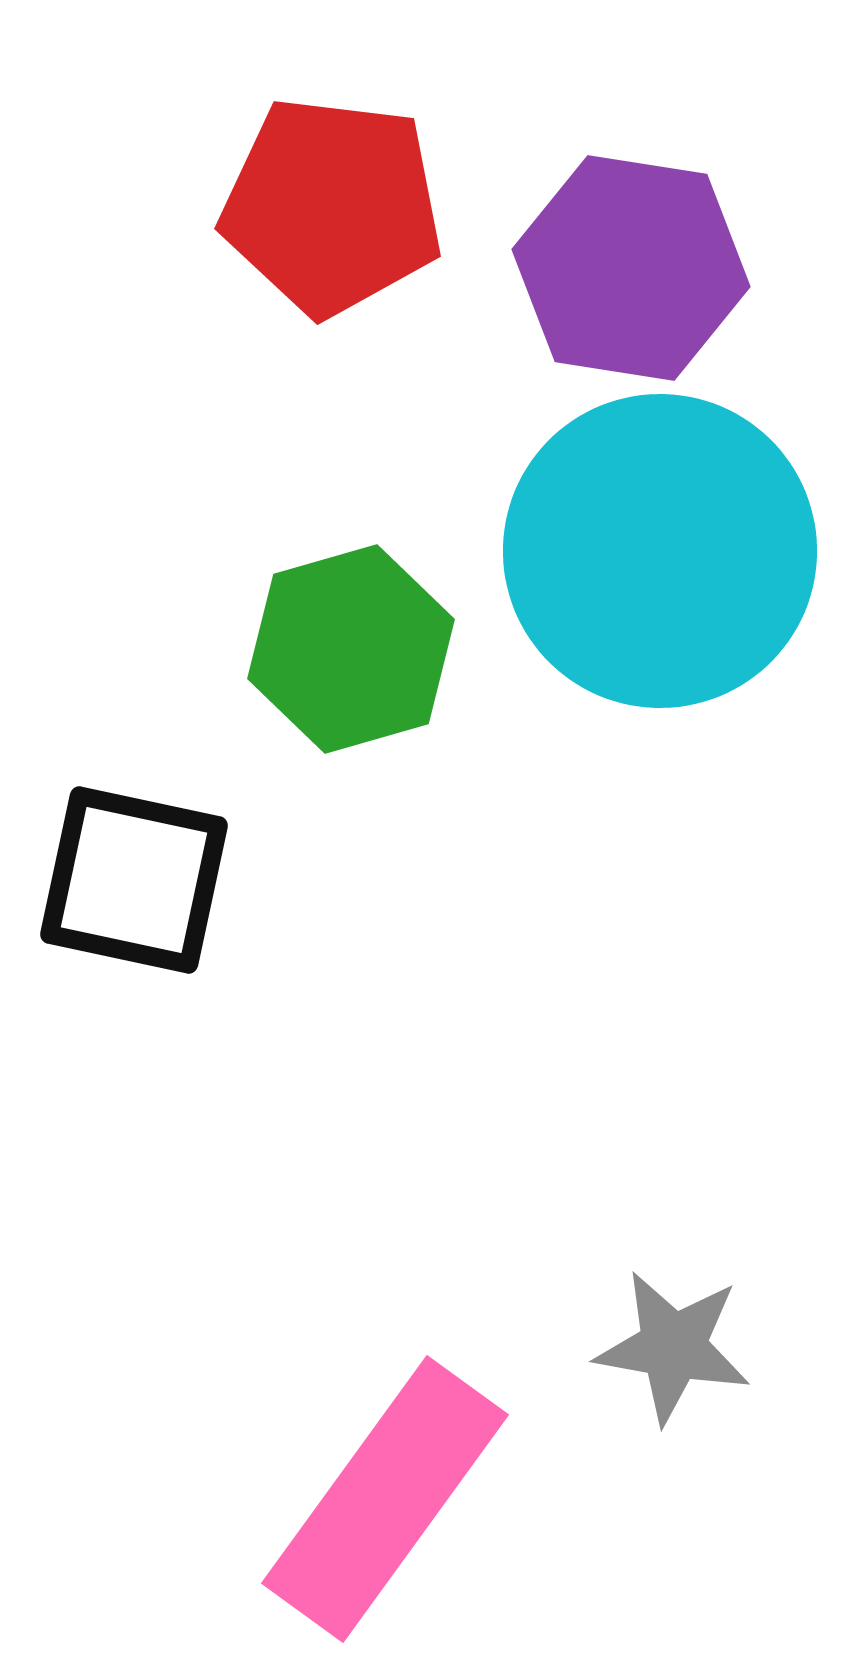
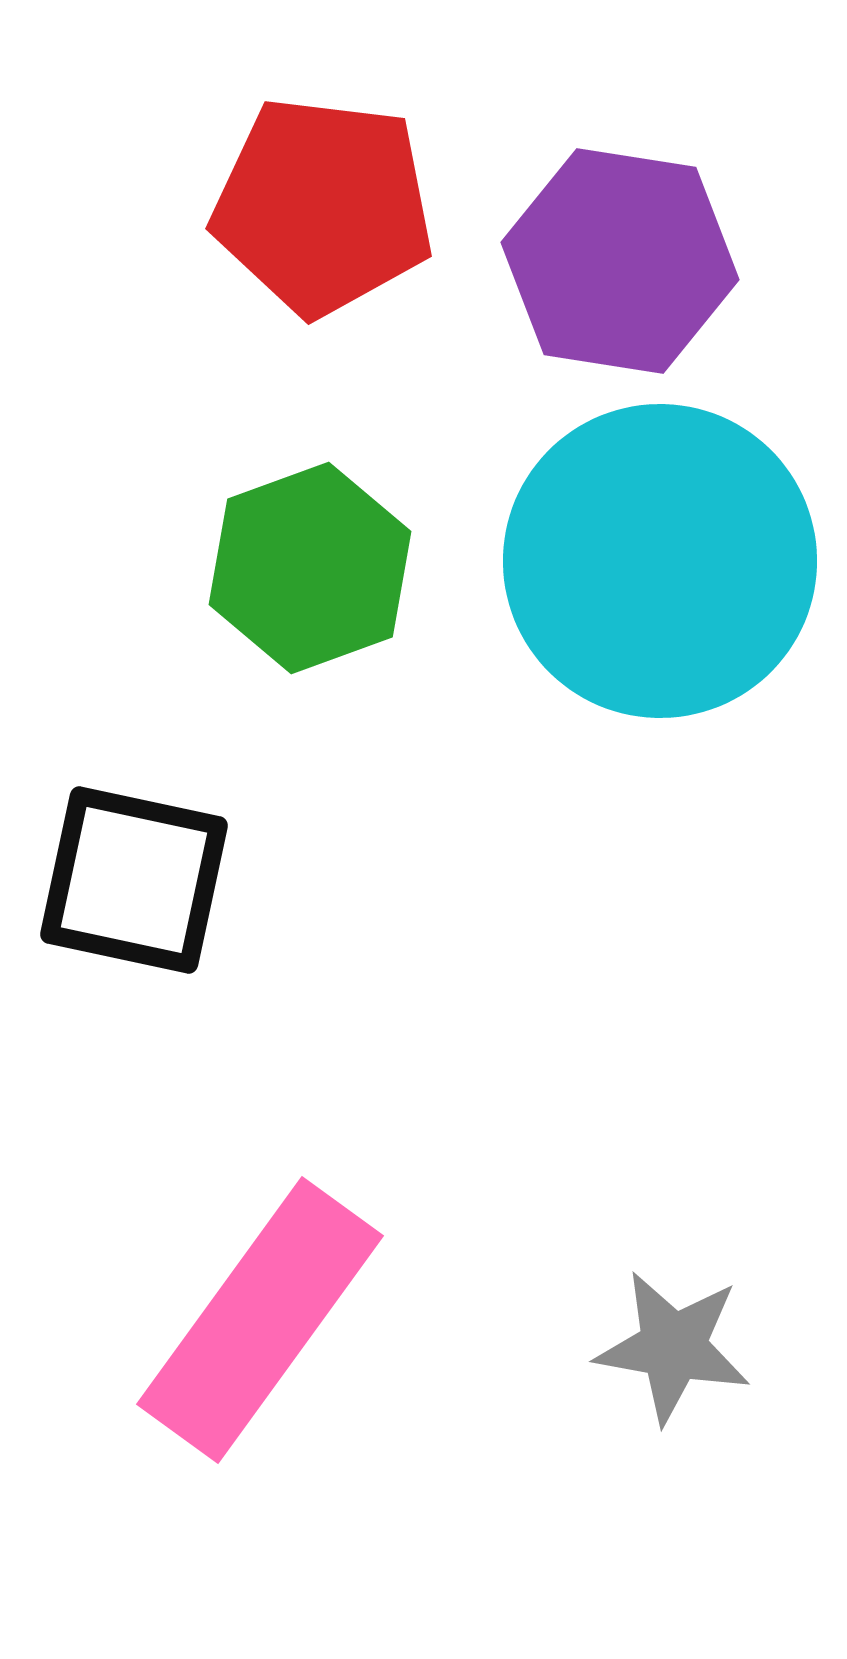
red pentagon: moved 9 px left
purple hexagon: moved 11 px left, 7 px up
cyan circle: moved 10 px down
green hexagon: moved 41 px left, 81 px up; rotated 4 degrees counterclockwise
pink rectangle: moved 125 px left, 179 px up
